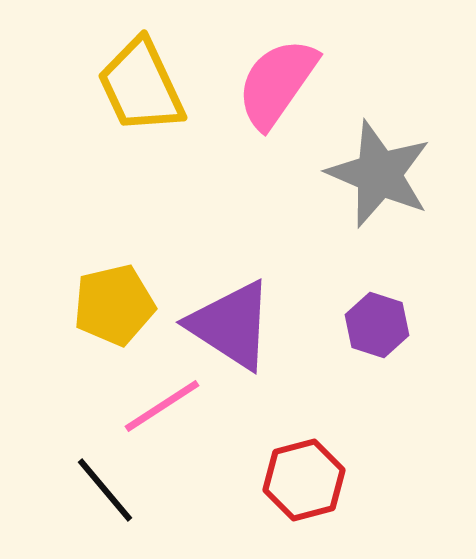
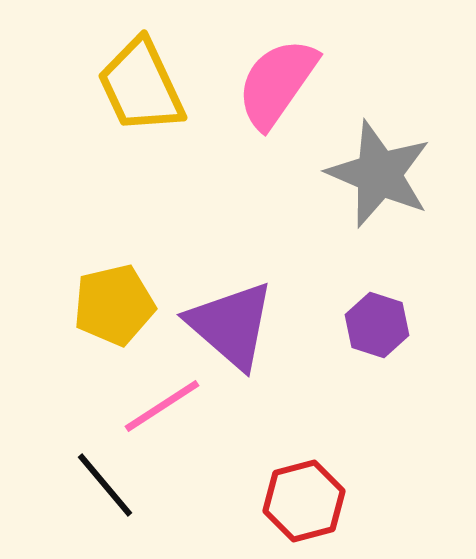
purple triangle: rotated 8 degrees clockwise
red hexagon: moved 21 px down
black line: moved 5 px up
